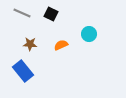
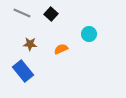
black square: rotated 16 degrees clockwise
orange semicircle: moved 4 px down
